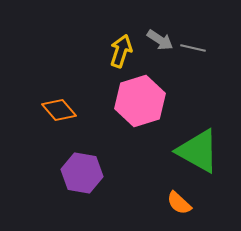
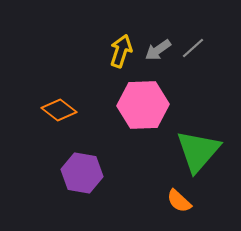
gray arrow: moved 2 px left, 10 px down; rotated 112 degrees clockwise
gray line: rotated 55 degrees counterclockwise
pink hexagon: moved 3 px right, 4 px down; rotated 15 degrees clockwise
orange diamond: rotated 12 degrees counterclockwise
green triangle: rotated 42 degrees clockwise
orange semicircle: moved 2 px up
